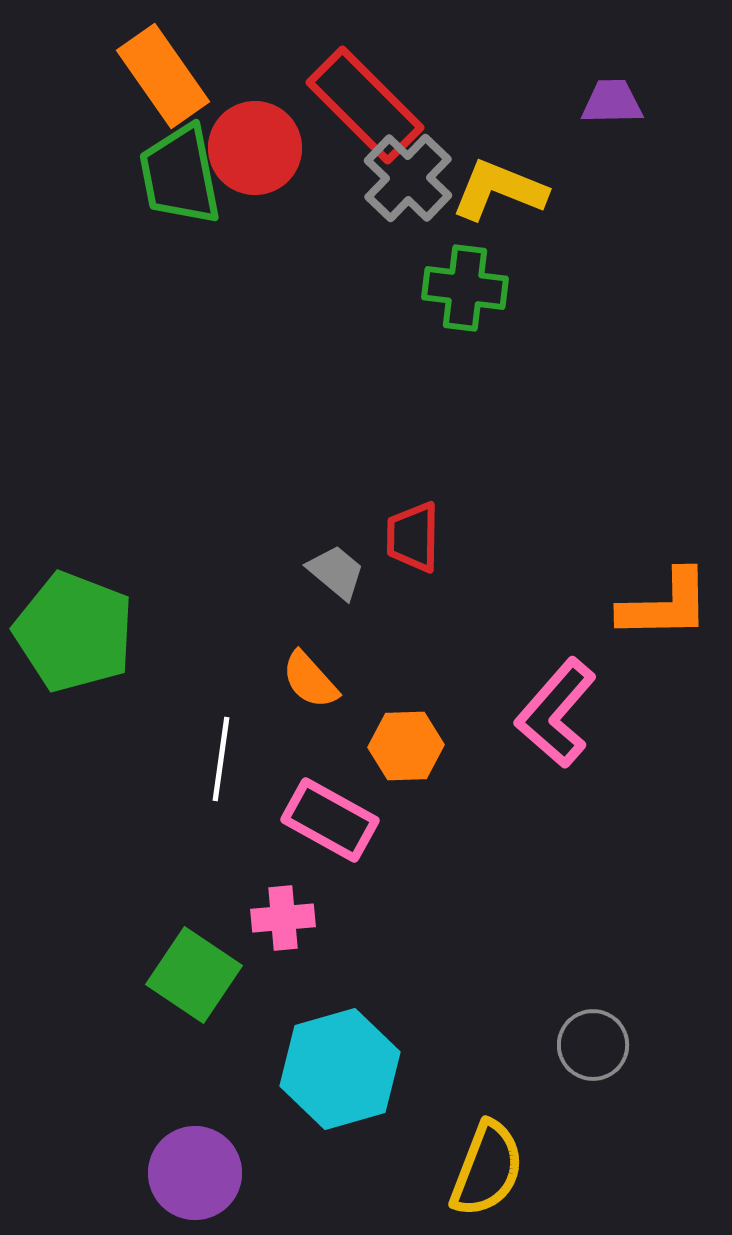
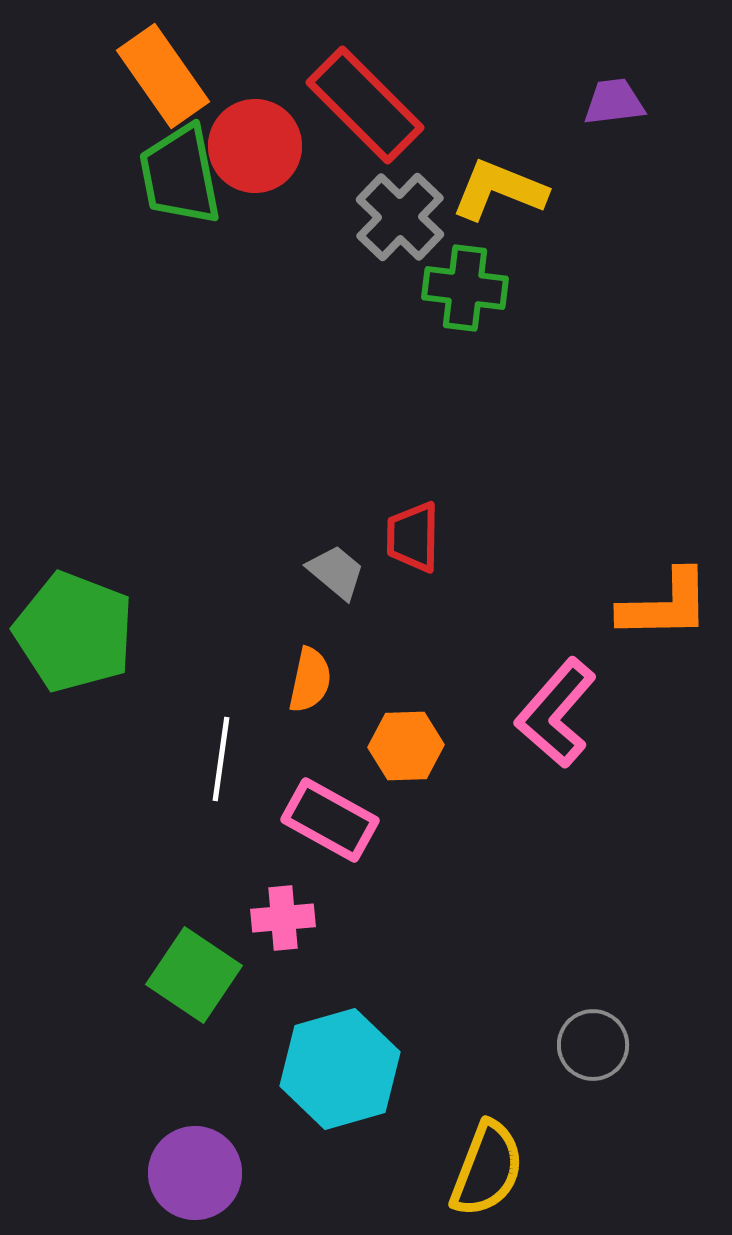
purple trapezoid: moved 2 px right; rotated 6 degrees counterclockwise
red circle: moved 2 px up
gray cross: moved 8 px left, 39 px down
orange semicircle: rotated 126 degrees counterclockwise
